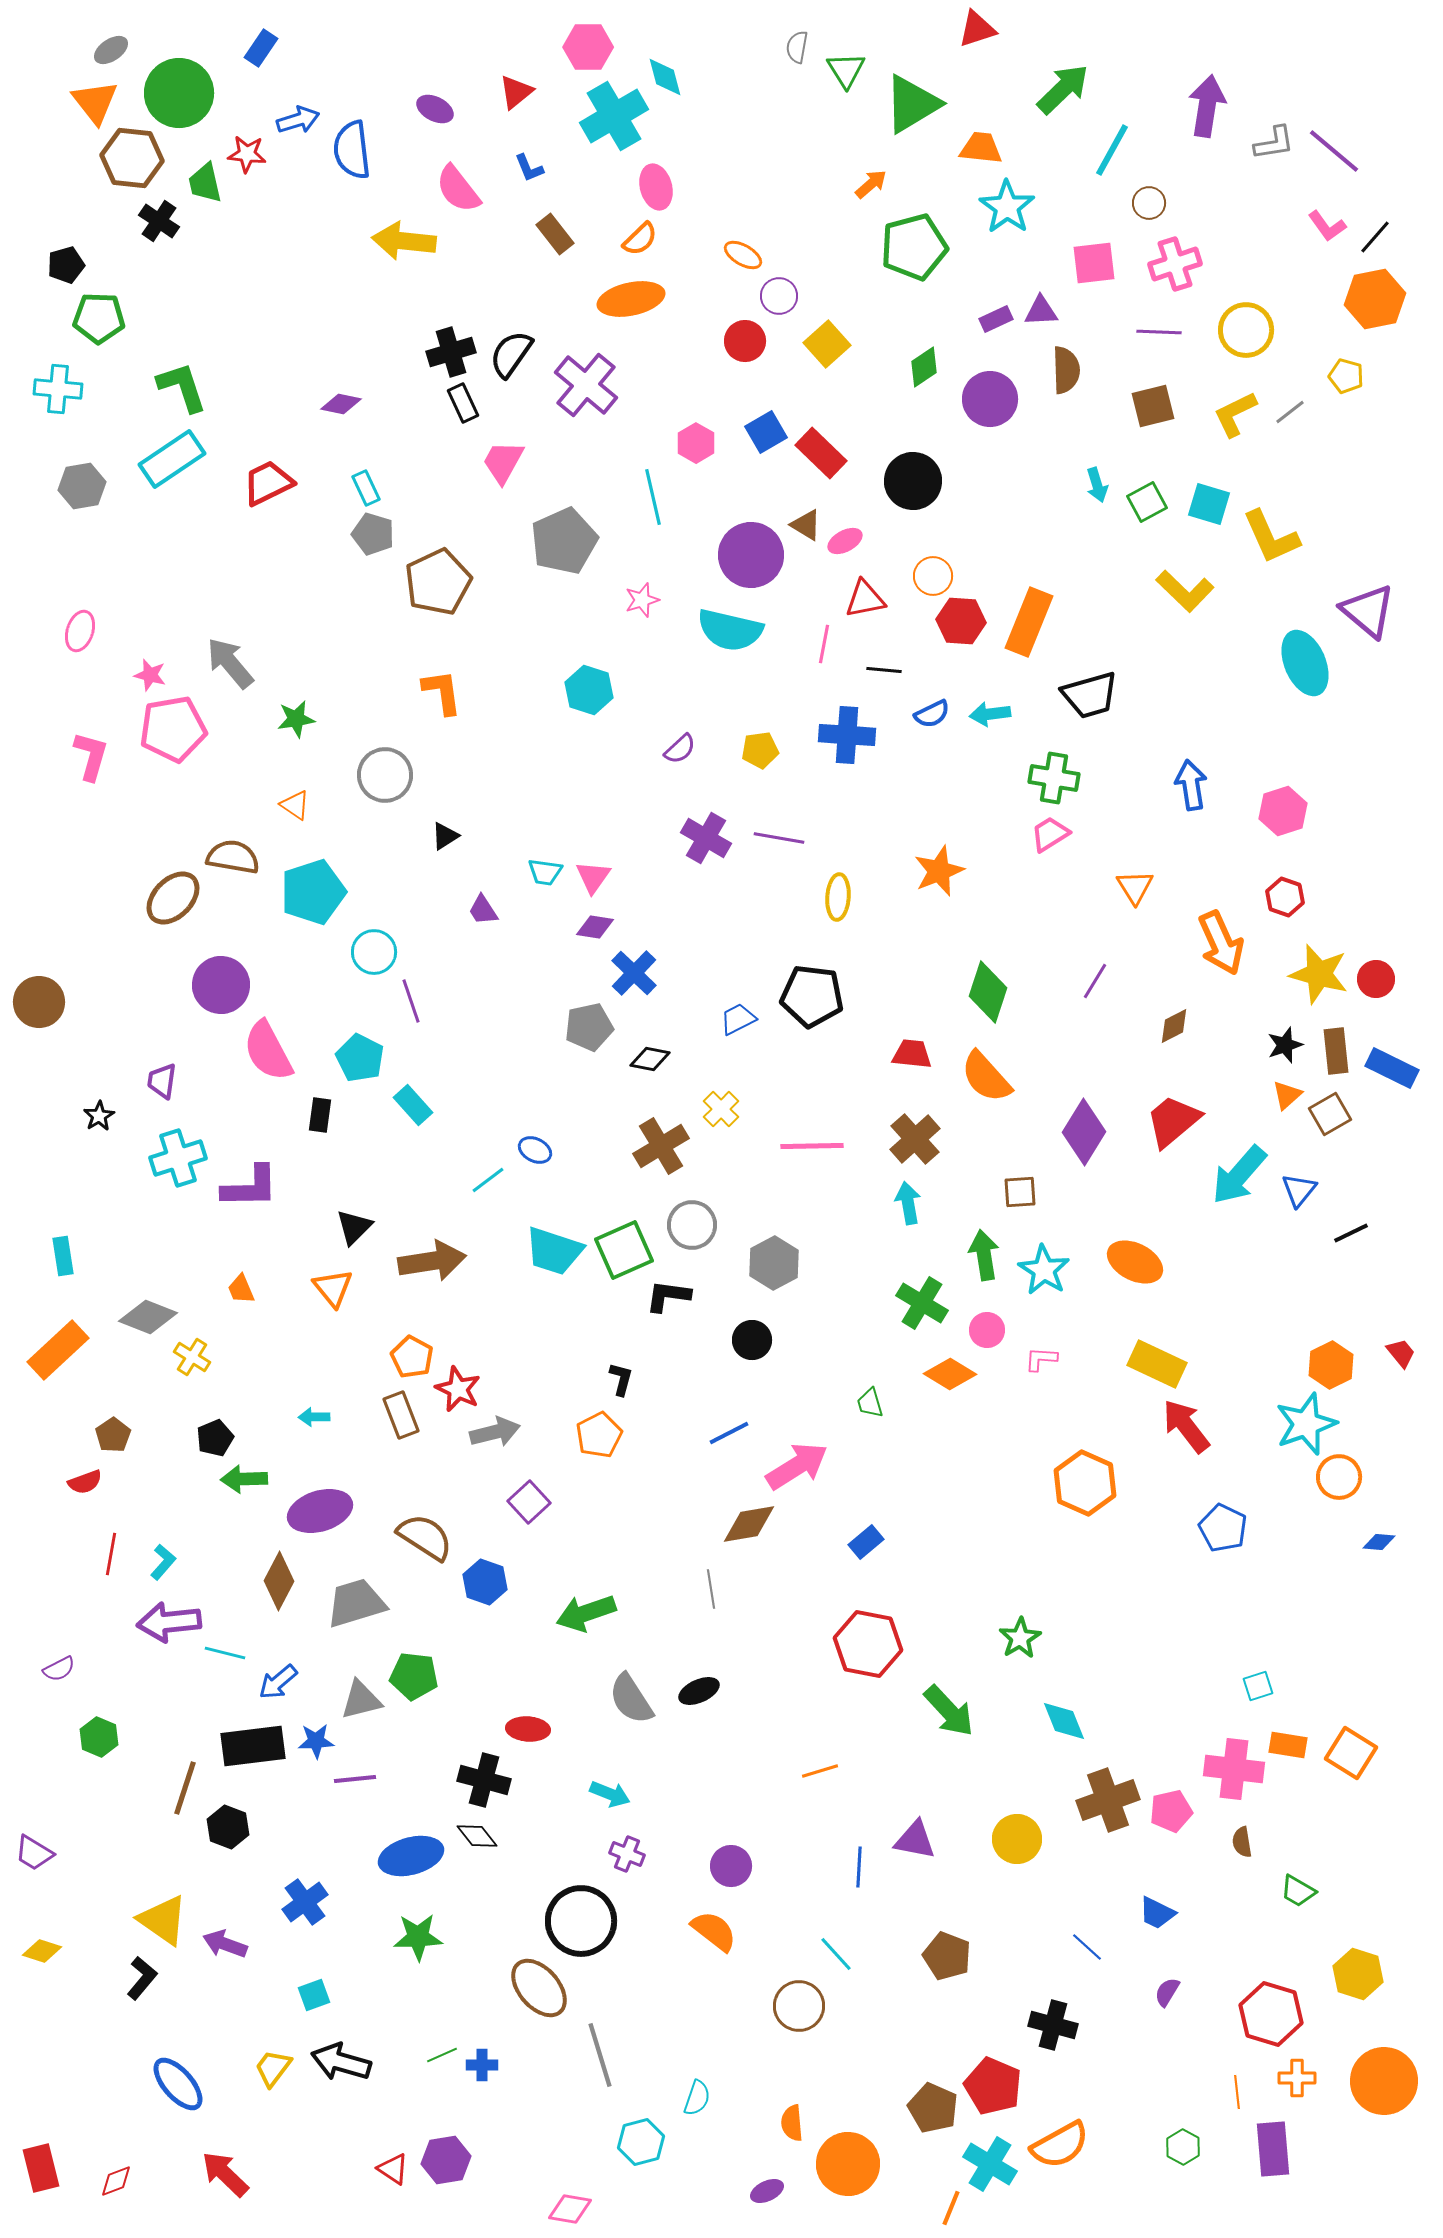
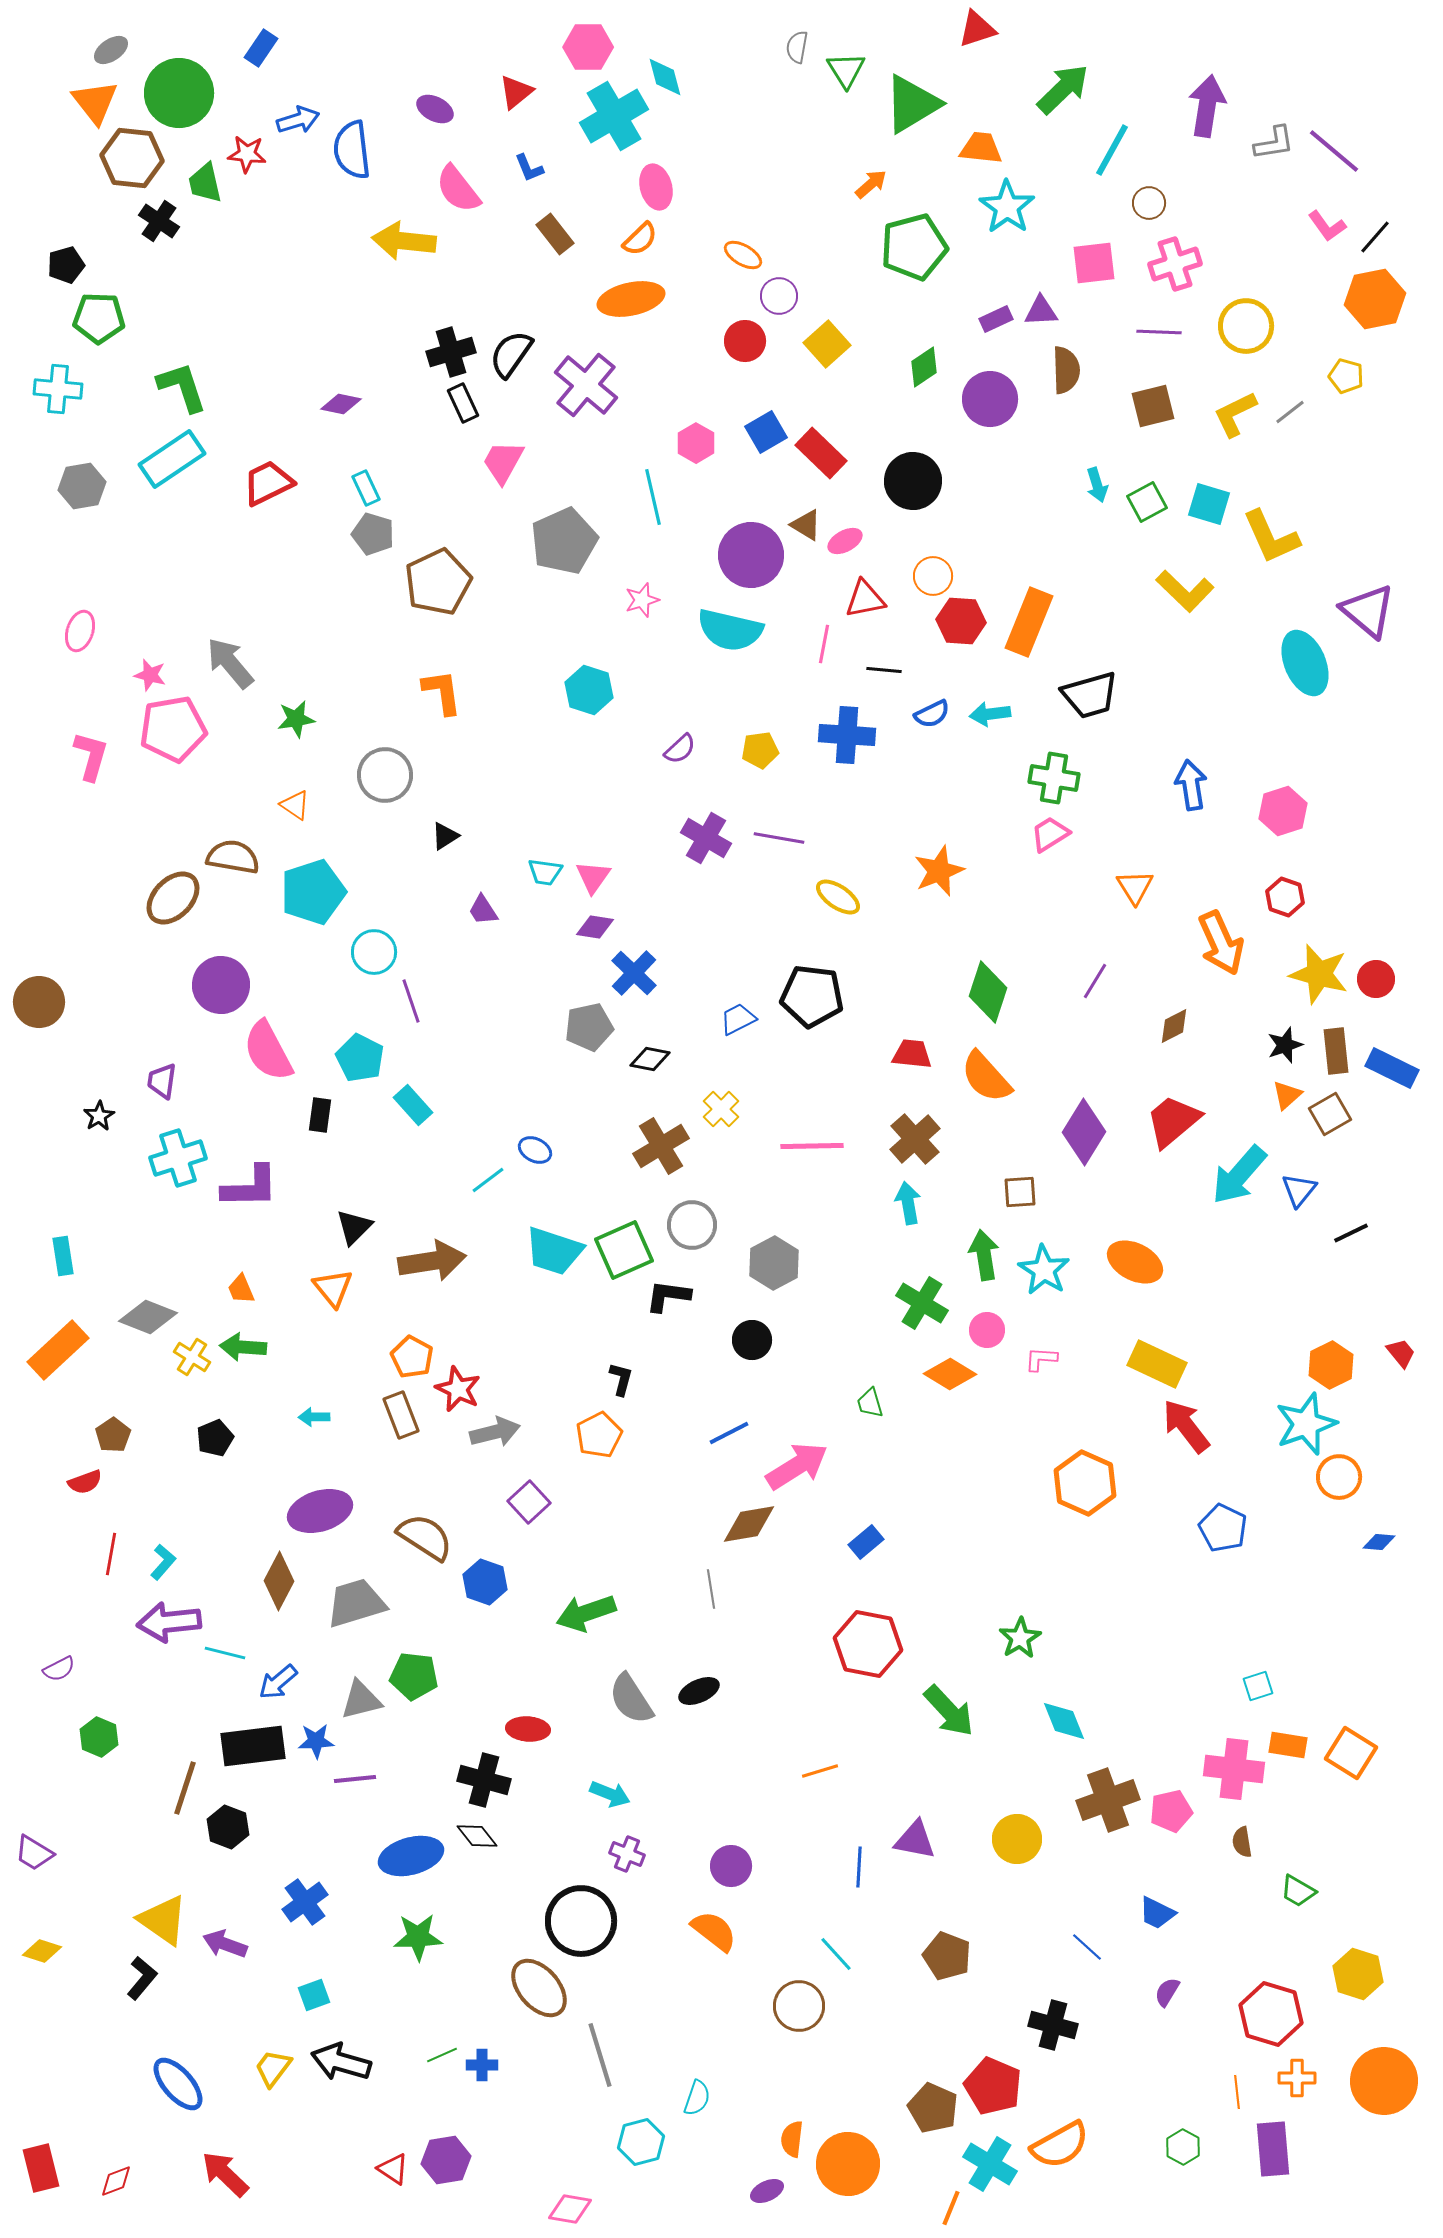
yellow circle at (1246, 330): moved 4 px up
yellow ellipse at (838, 897): rotated 60 degrees counterclockwise
green arrow at (244, 1479): moved 1 px left, 132 px up; rotated 6 degrees clockwise
orange semicircle at (792, 2123): moved 16 px down; rotated 12 degrees clockwise
